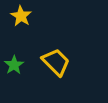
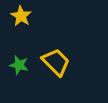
green star: moved 5 px right; rotated 24 degrees counterclockwise
